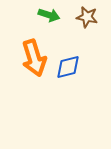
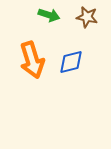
orange arrow: moved 2 px left, 2 px down
blue diamond: moved 3 px right, 5 px up
